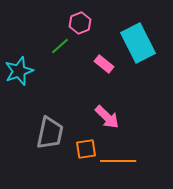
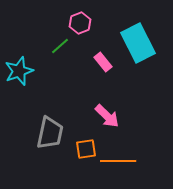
pink rectangle: moved 1 px left, 2 px up; rotated 12 degrees clockwise
pink arrow: moved 1 px up
